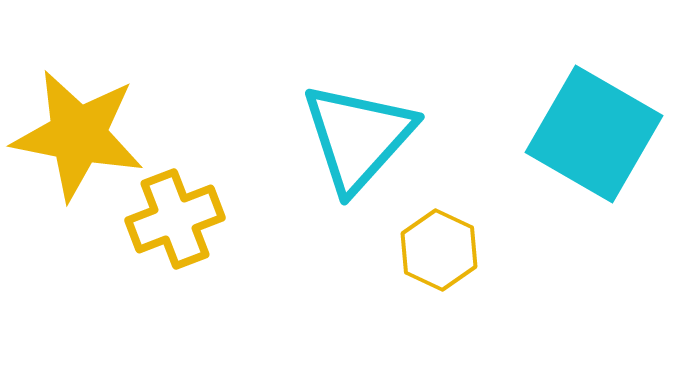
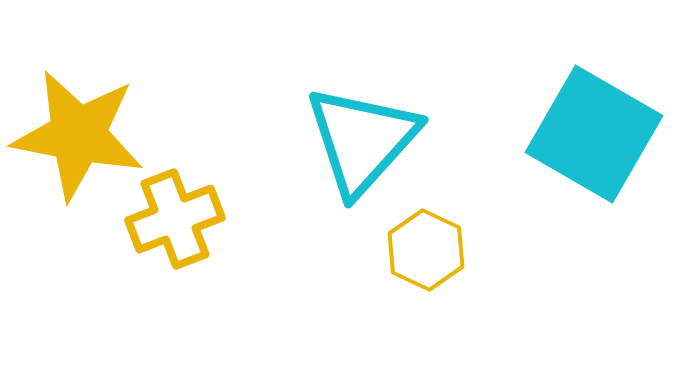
cyan triangle: moved 4 px right, 3 px down
yellow hexagon: moved 13 px left
